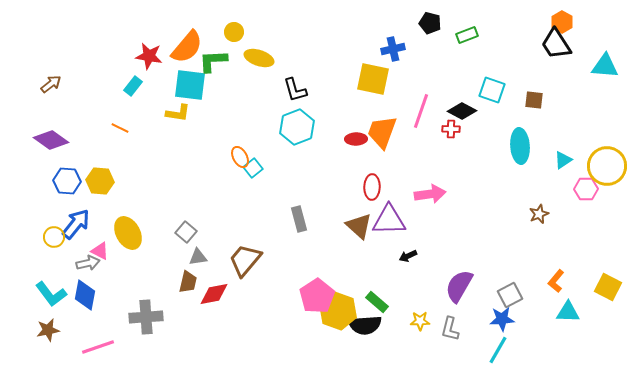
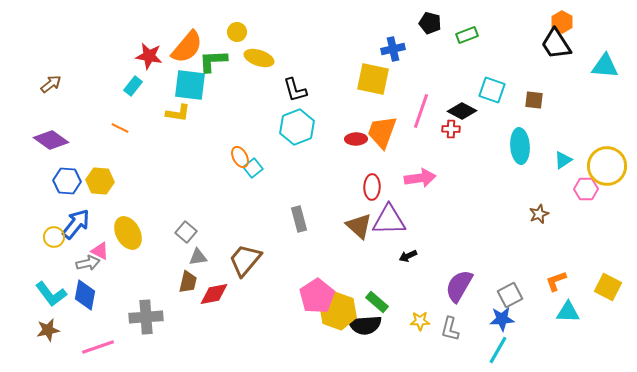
yellow circle at (234, 32): moved 3 px right
pink arrow at (430, 194): moved 10 px left, 16 px up
orange L-shape at (556, 281): rotated 30 degrees clockwise
